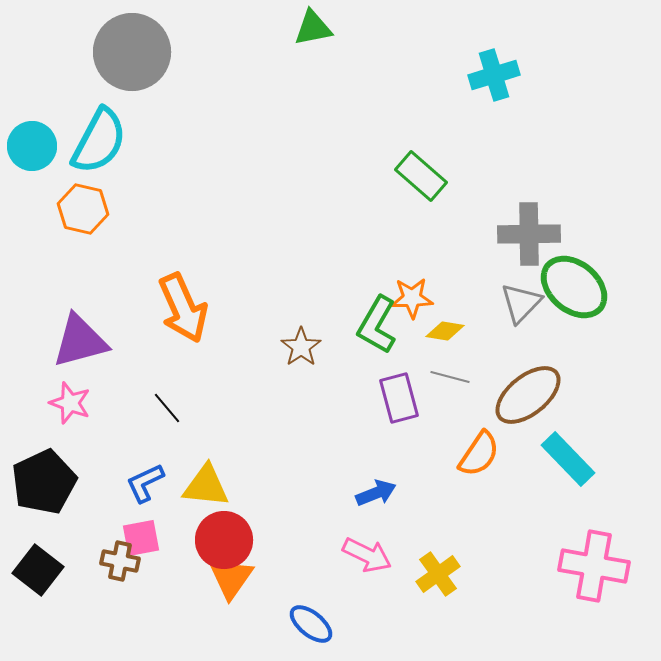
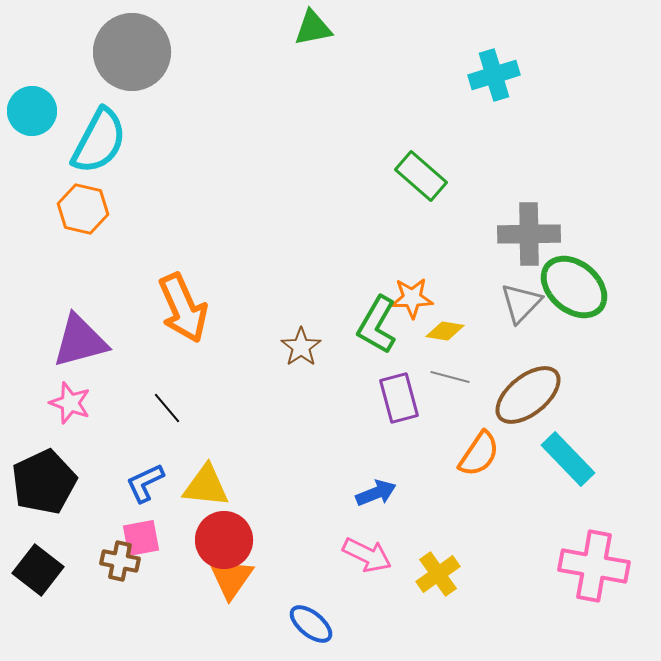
cyan circle: moved 35 px up
